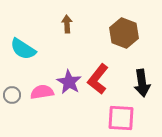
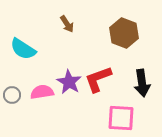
brown arrow: rotated 150 degrees clockwise
red L-shape: rotated 32 degrees clockwise
